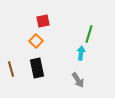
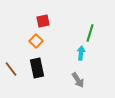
green line: moved 1 px right, 1 px up
brown line: rotated 21 degrees counterclockwise
